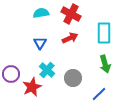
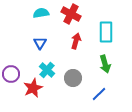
cyan rectangle: moved 2 px right, 1 px up
red arrow: moved 6 px right, 3 px down; rotated 49 degrees counterclockwise
red star: moved 1 px right, 1 px down
